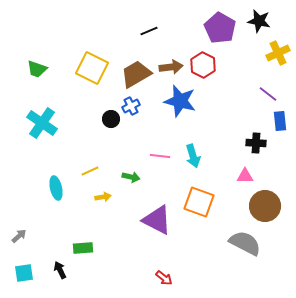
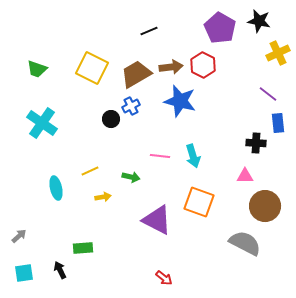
blue rectangle: moved 2 px left, 2 px down
